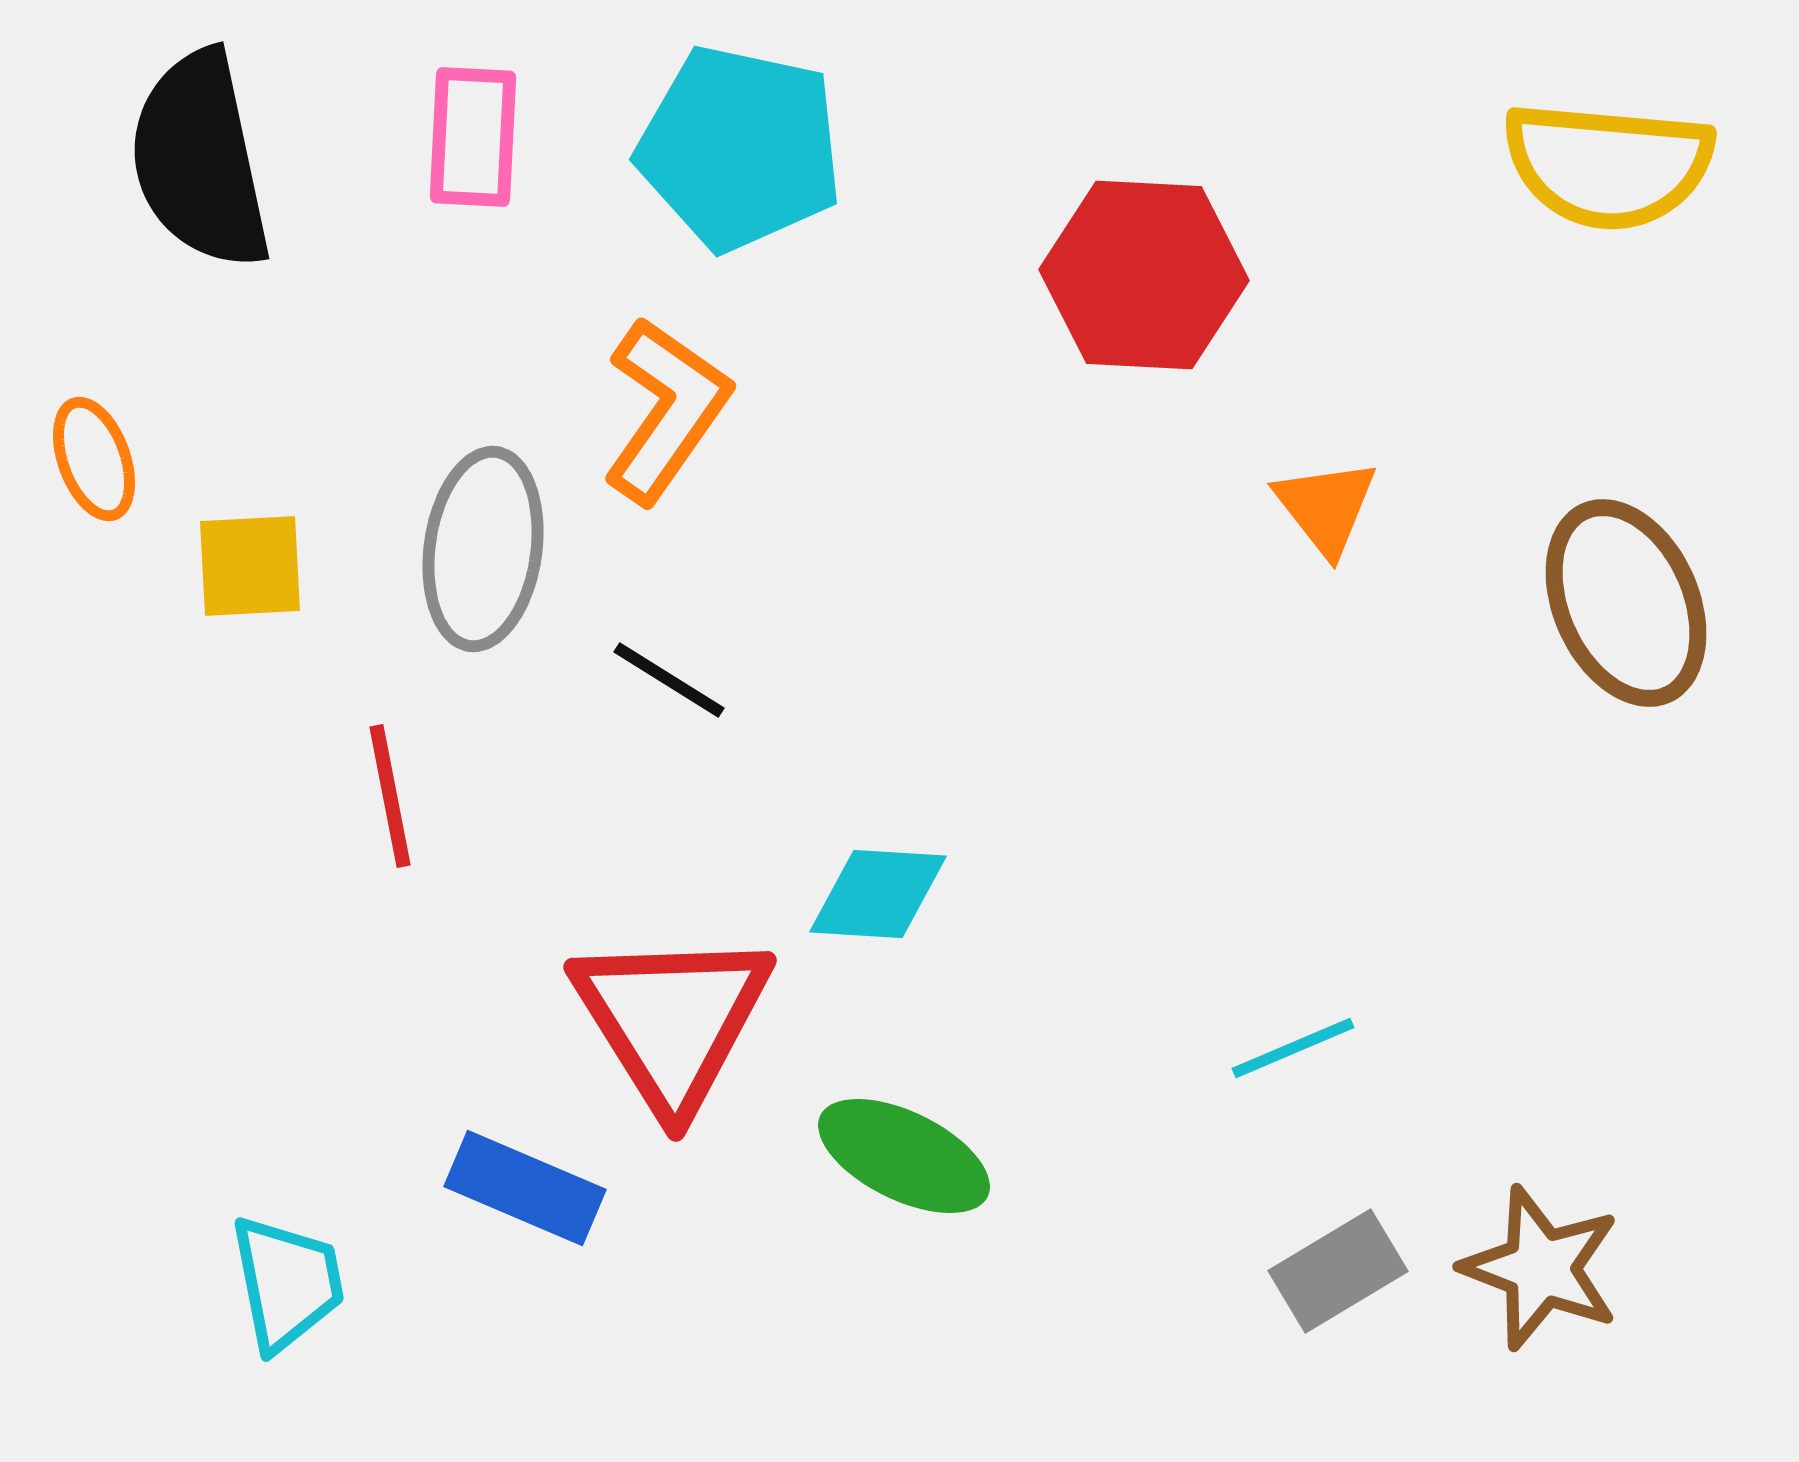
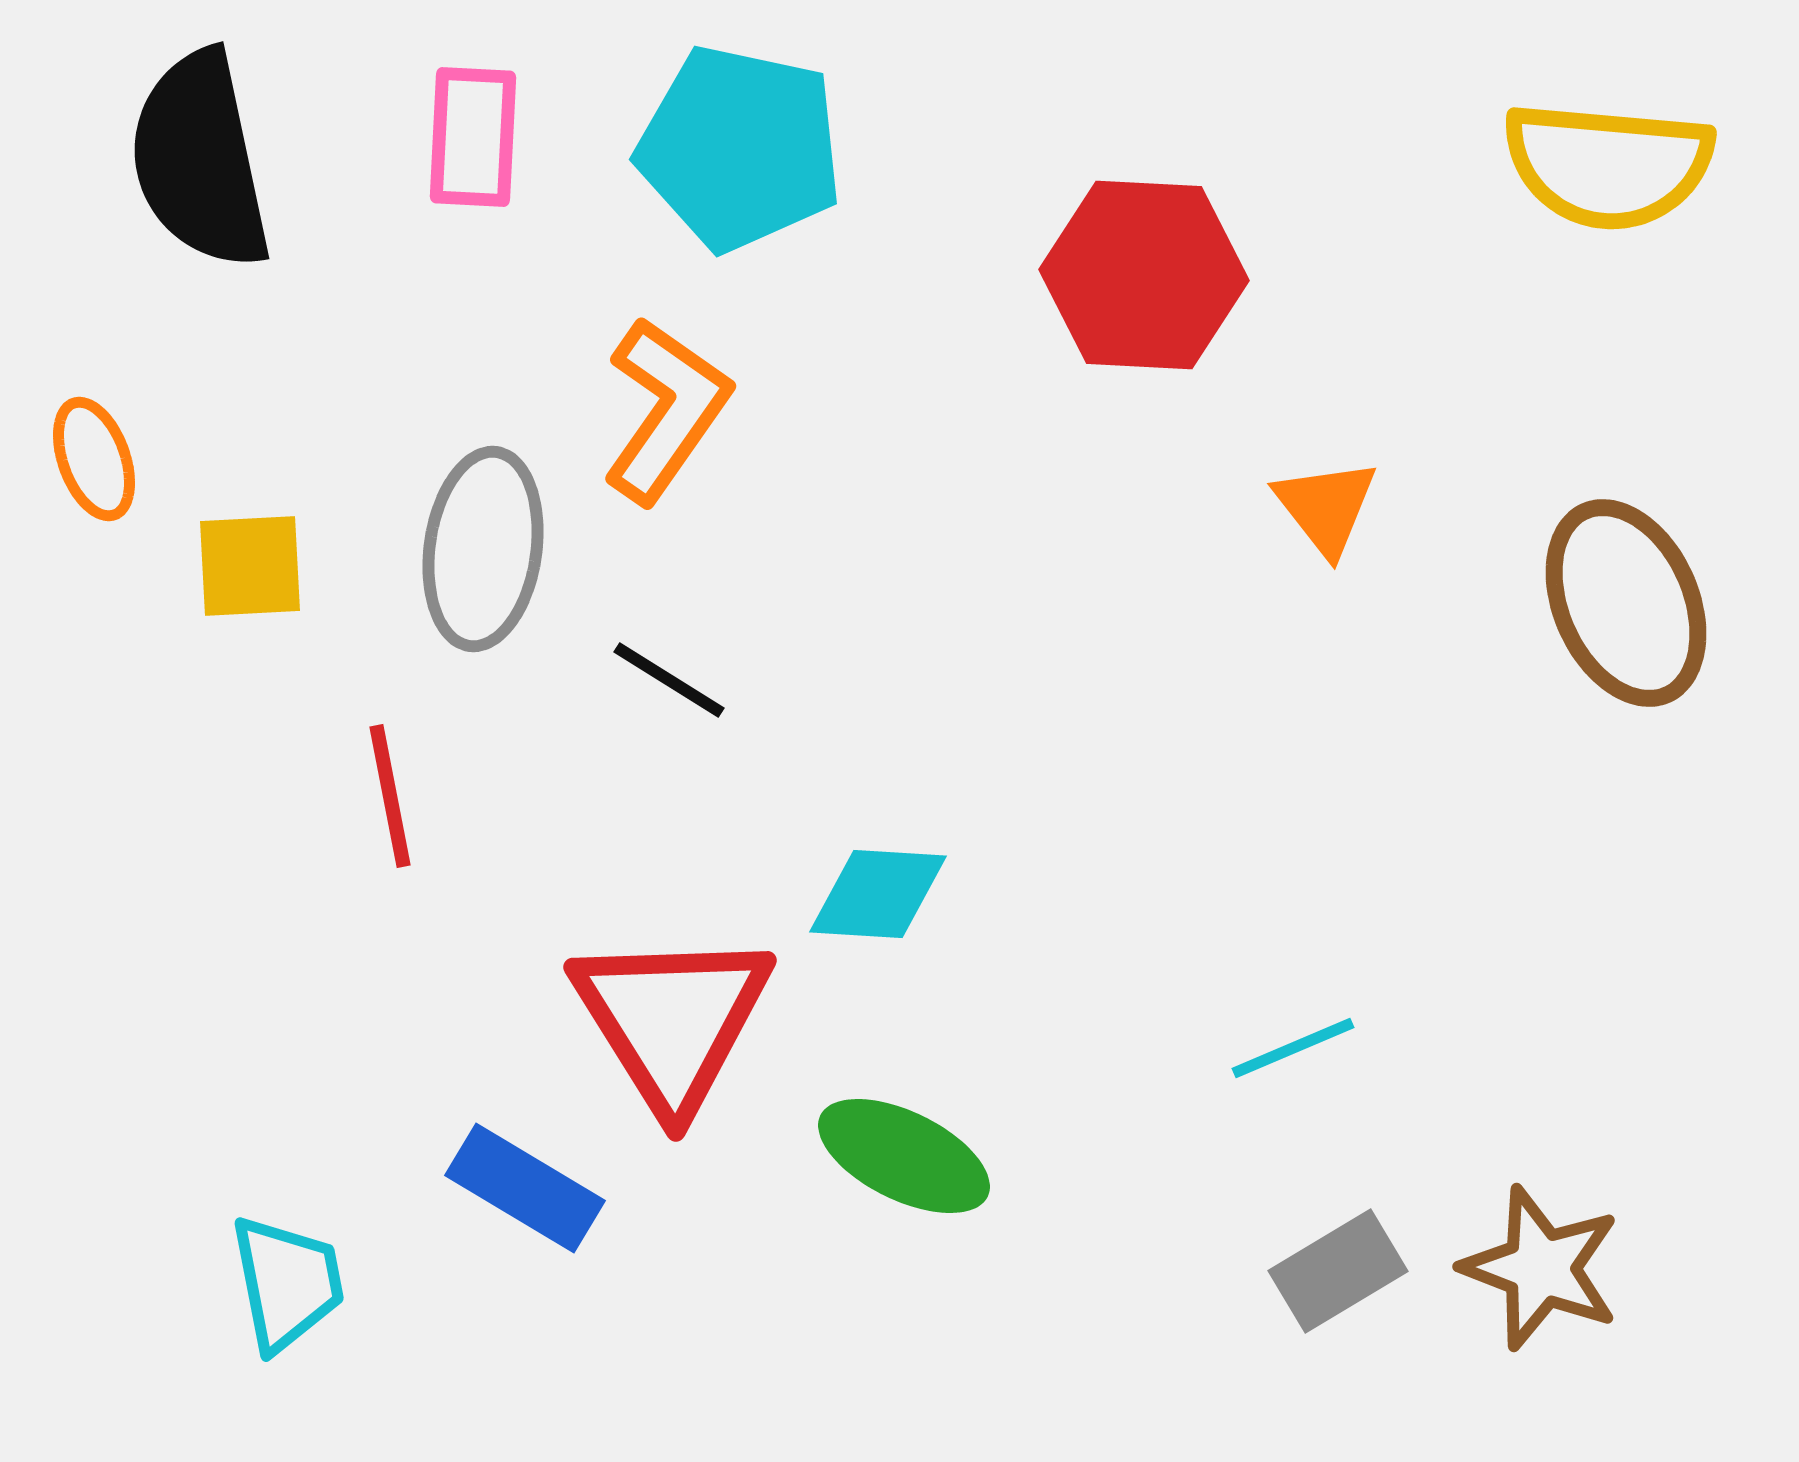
blue rectangle: rotated 8 degrees clockwise
